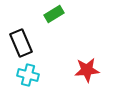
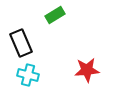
green rectangle: moved 1 px right, 1 px down
